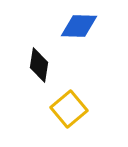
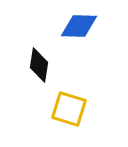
yellow square: rotated 33 degrees counterclockwise
